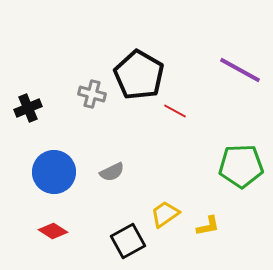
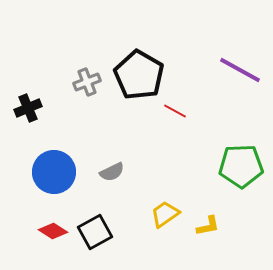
gray cross: moved 5 px left, 12 px up; rotated 36 degrees counterclockwise
black square: moved 33 px left, 9 px up
